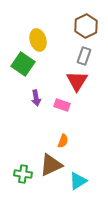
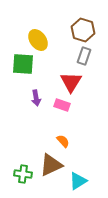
brown hexagon: moved 3 px left, 4 px down; rotated 15 degrees counterclockwise
yellow ellipse: rotated 20 degrees counterclockwise
green square: rotated 30 degrees counterclockwise
red triangle: moved 6 px left, 1 px down
orange semicircle: rotated 64 degrees counterclockwise
